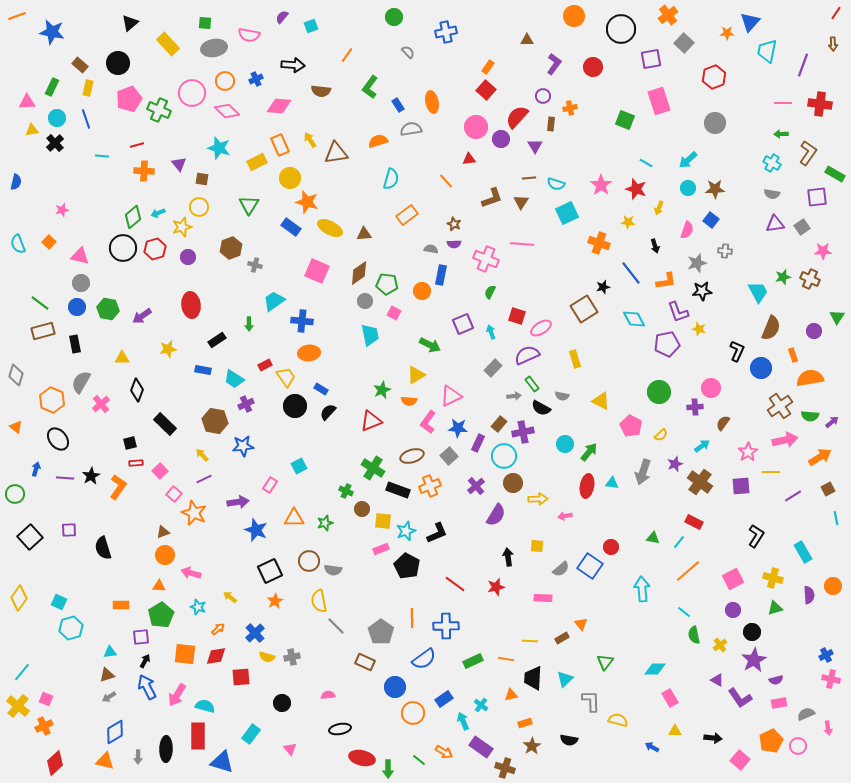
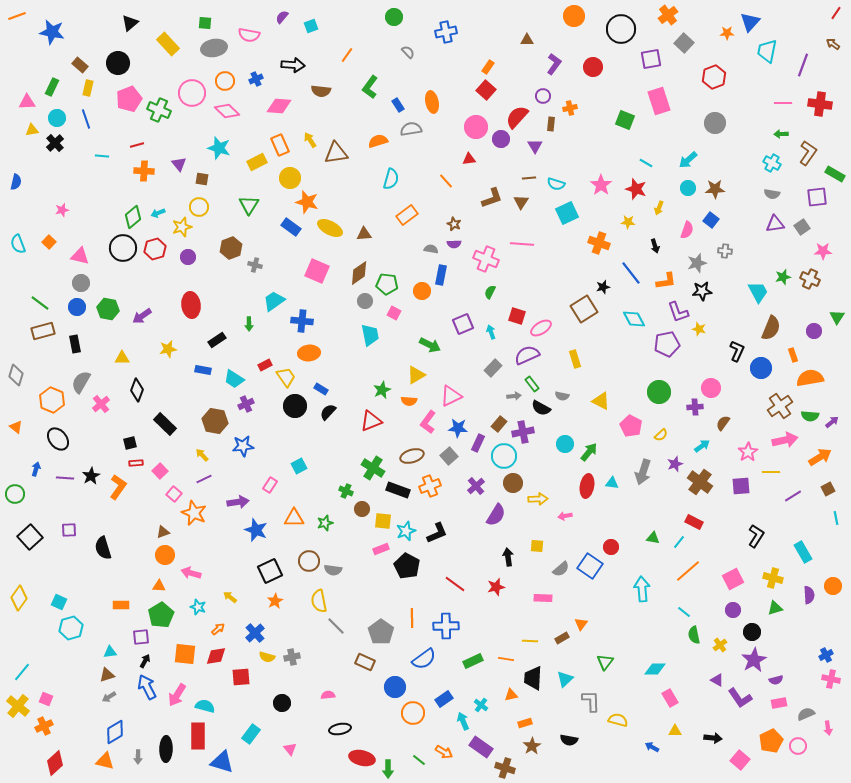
brown arrow at (833, 44): rotated 128 degrees clockwise
orange triangle at (581, 624): rotated 16 degrees clockwise
